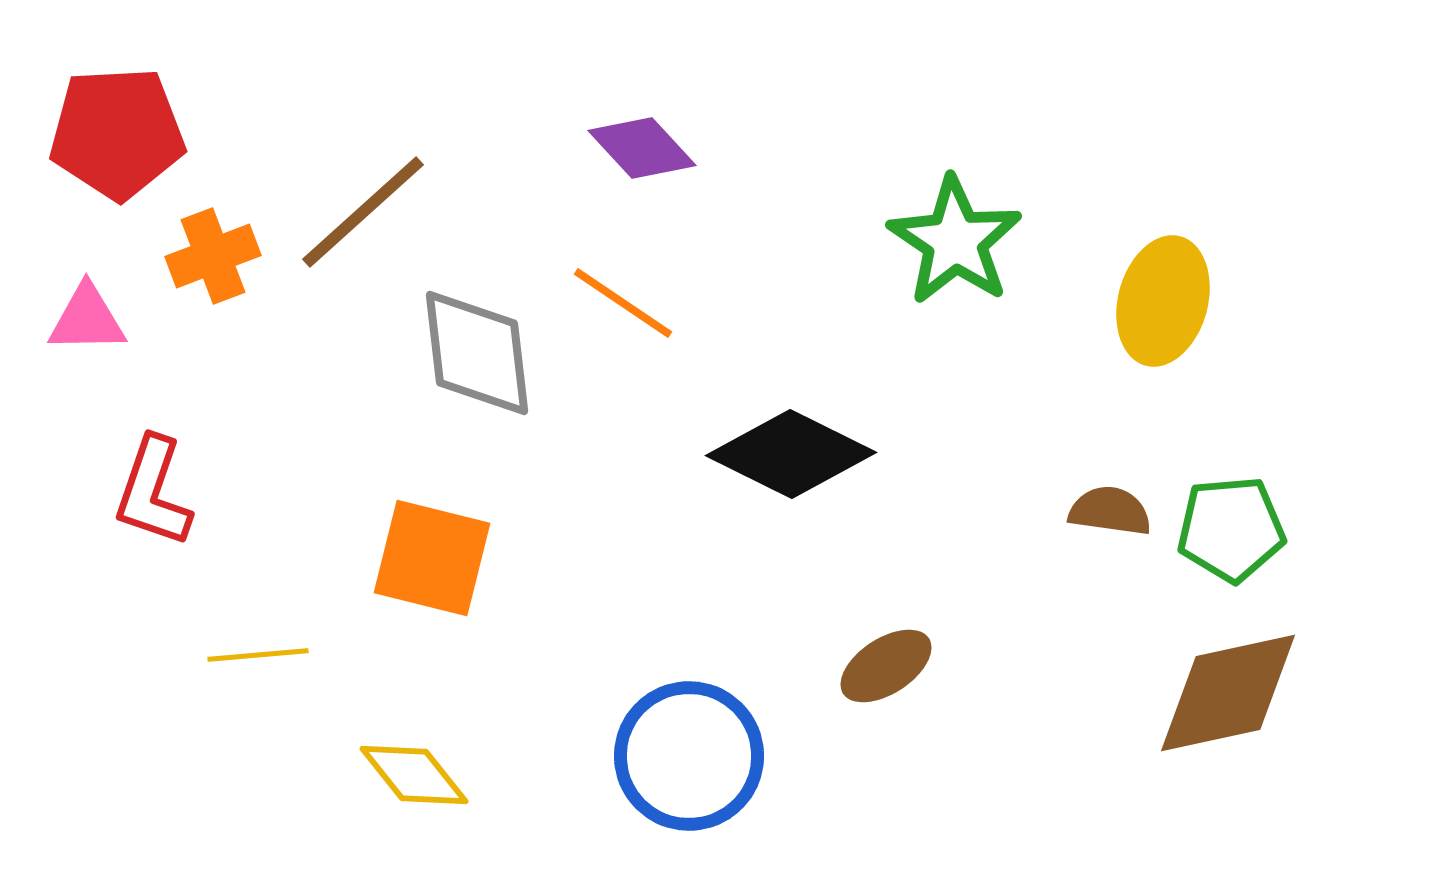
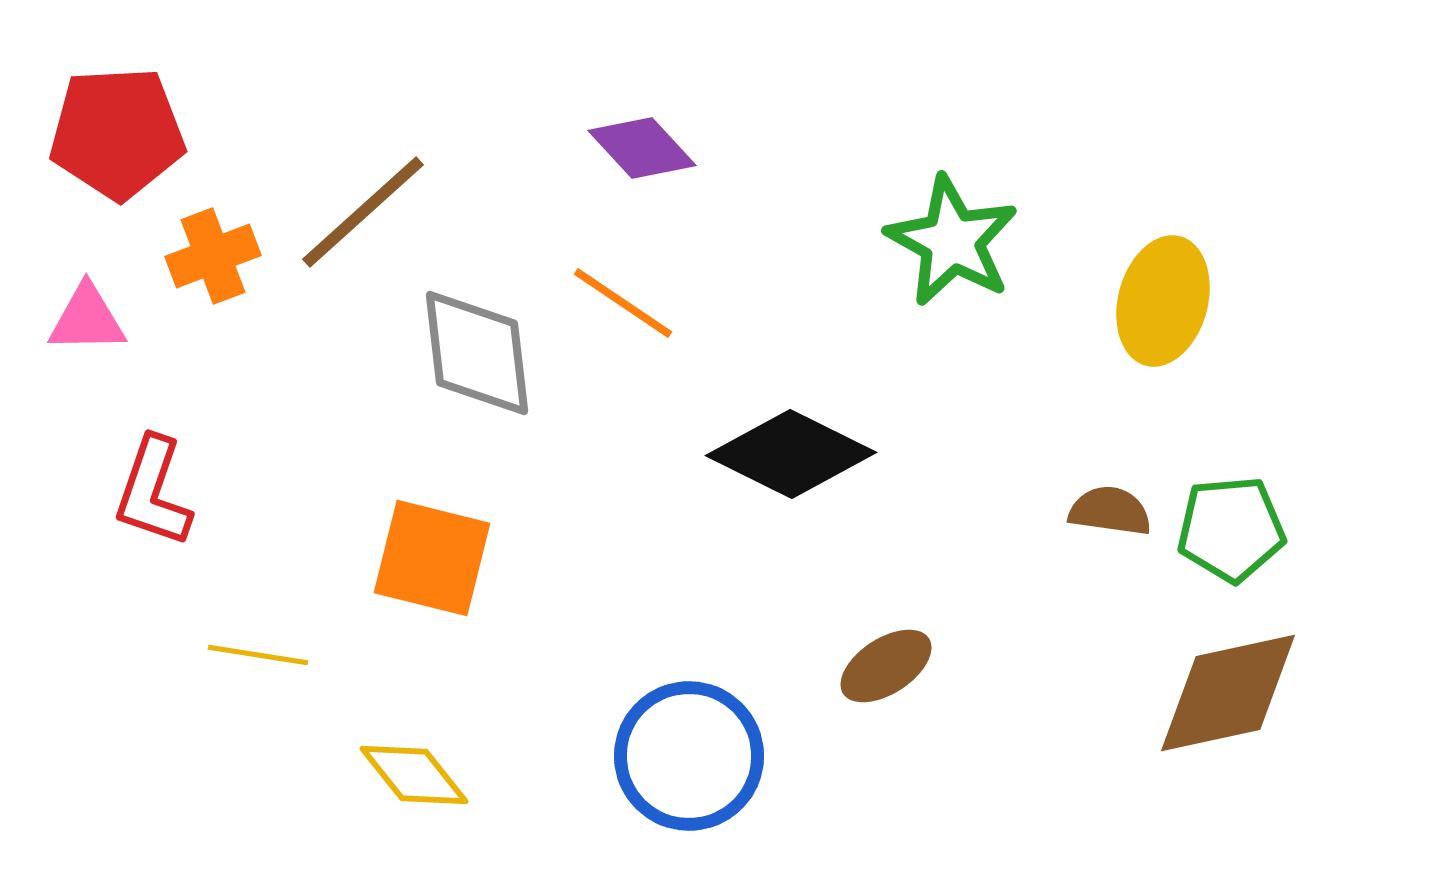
green star: moved 3 px left; rotated 5 degrees counterclockwise
yellow line: rotated 14 degrees clockwise
